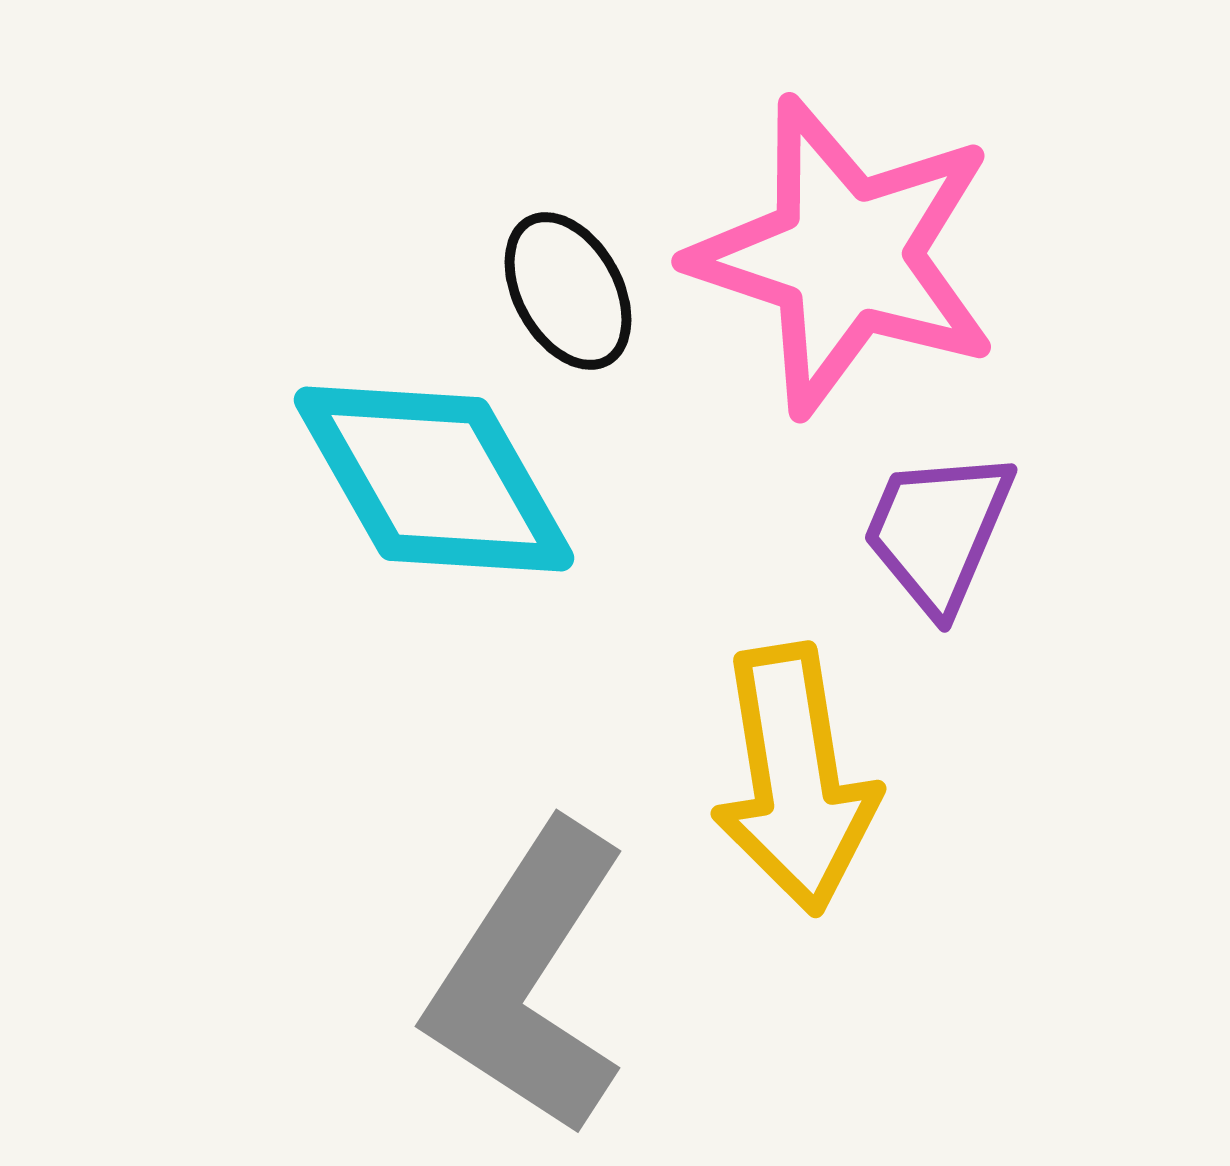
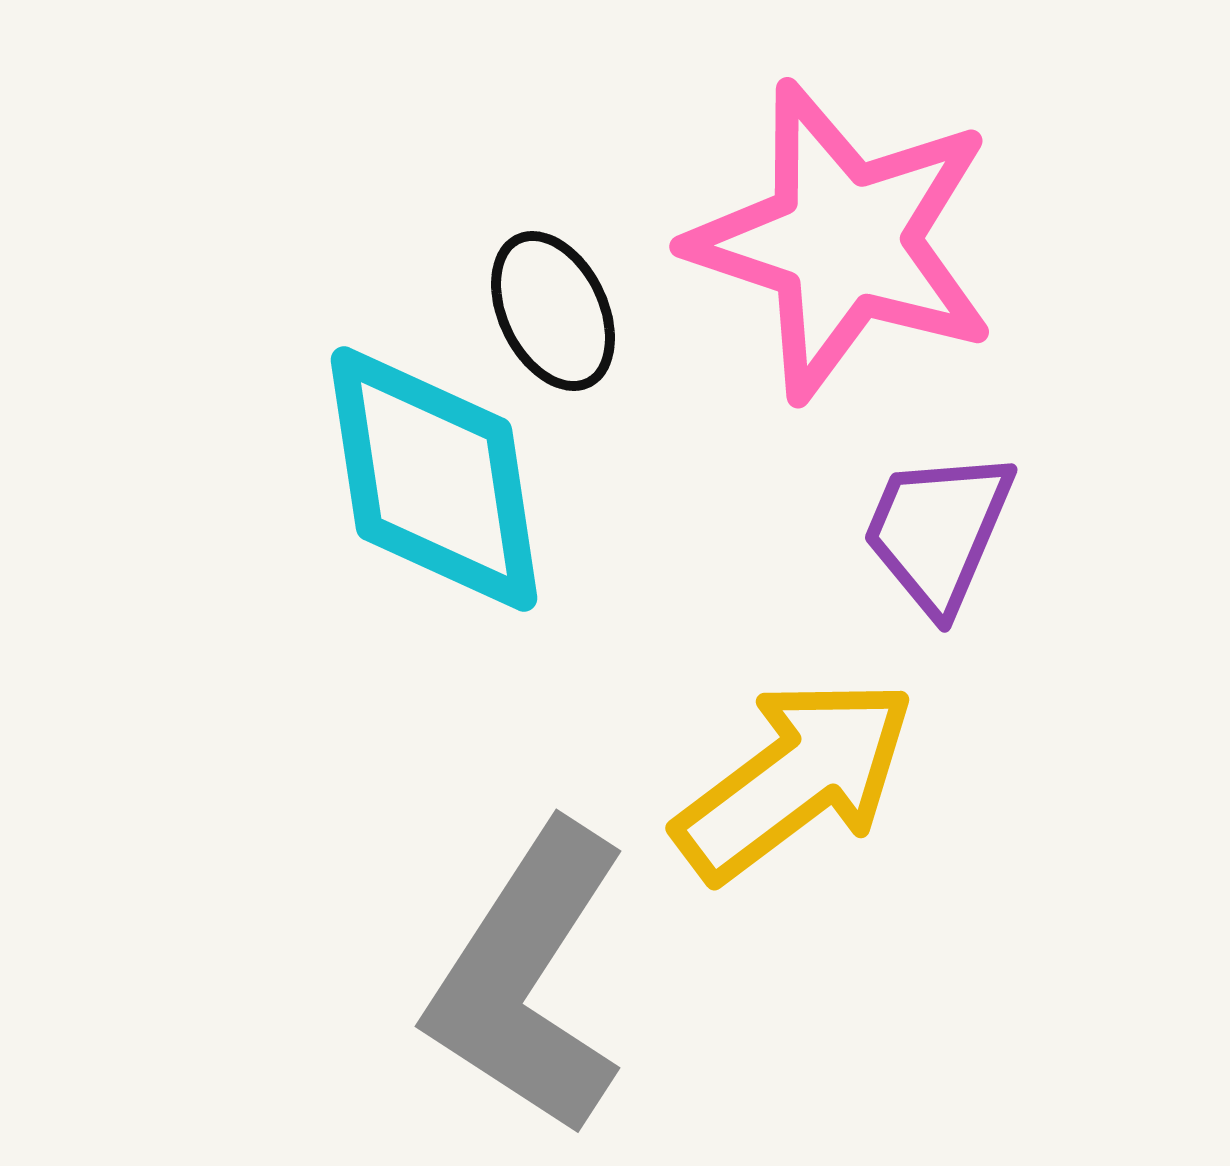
pink star: moved 2 px left, 15 px up
black ellipse: moved 15 px left, 20 px down; rotated 3 degrees clockwise
cyan diamond: rotated 21 degrees clockwise
yellow arrow: rotated 118 degrees counterclockwise
